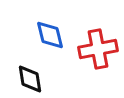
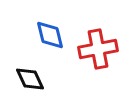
black diamond: rotated 16 degrees counterclockwise
